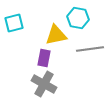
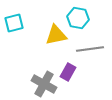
purple rectangle: moved 24 px right, 14 px down; rotated 18 degrees clockwise
